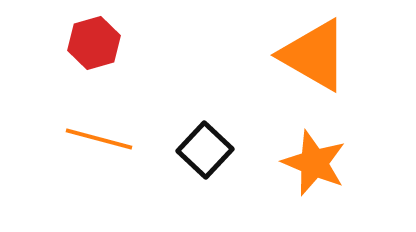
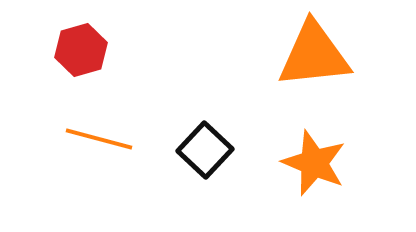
red hexagon: moved 13 px left, 7 px down
orange triangle: rotated 36 degrees counterclockwise
